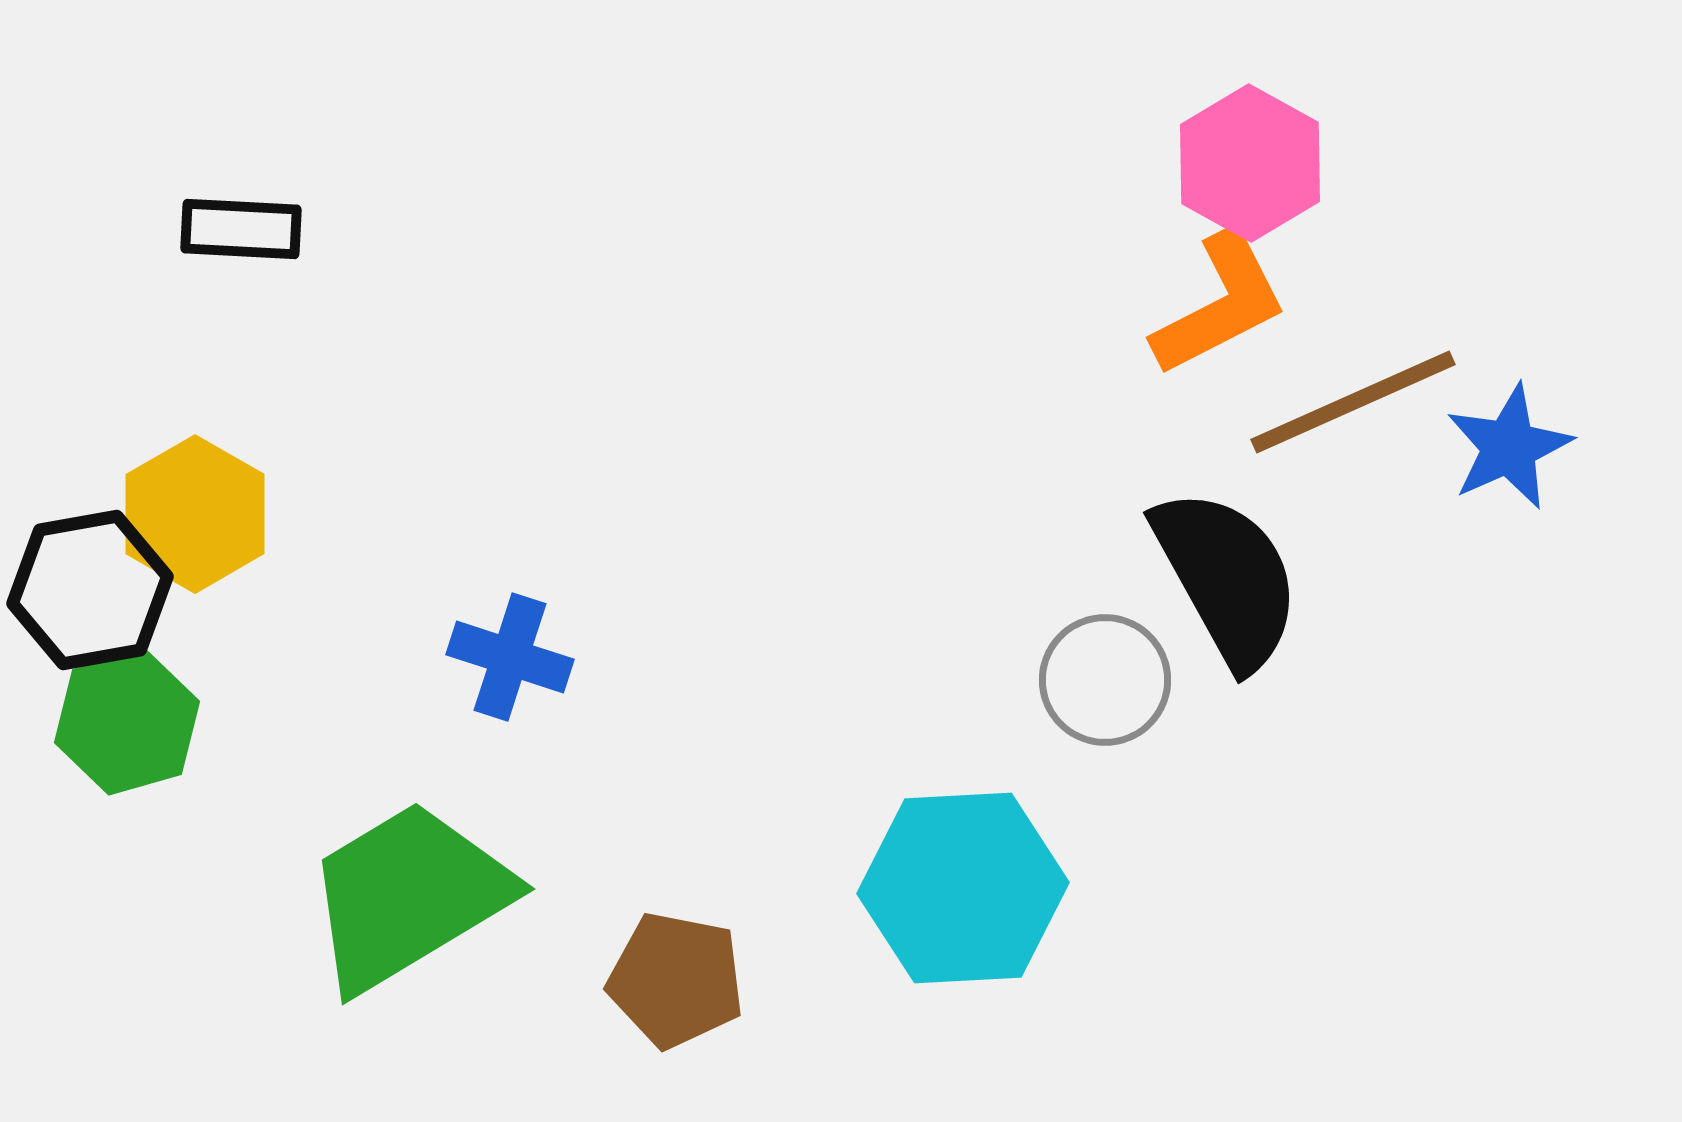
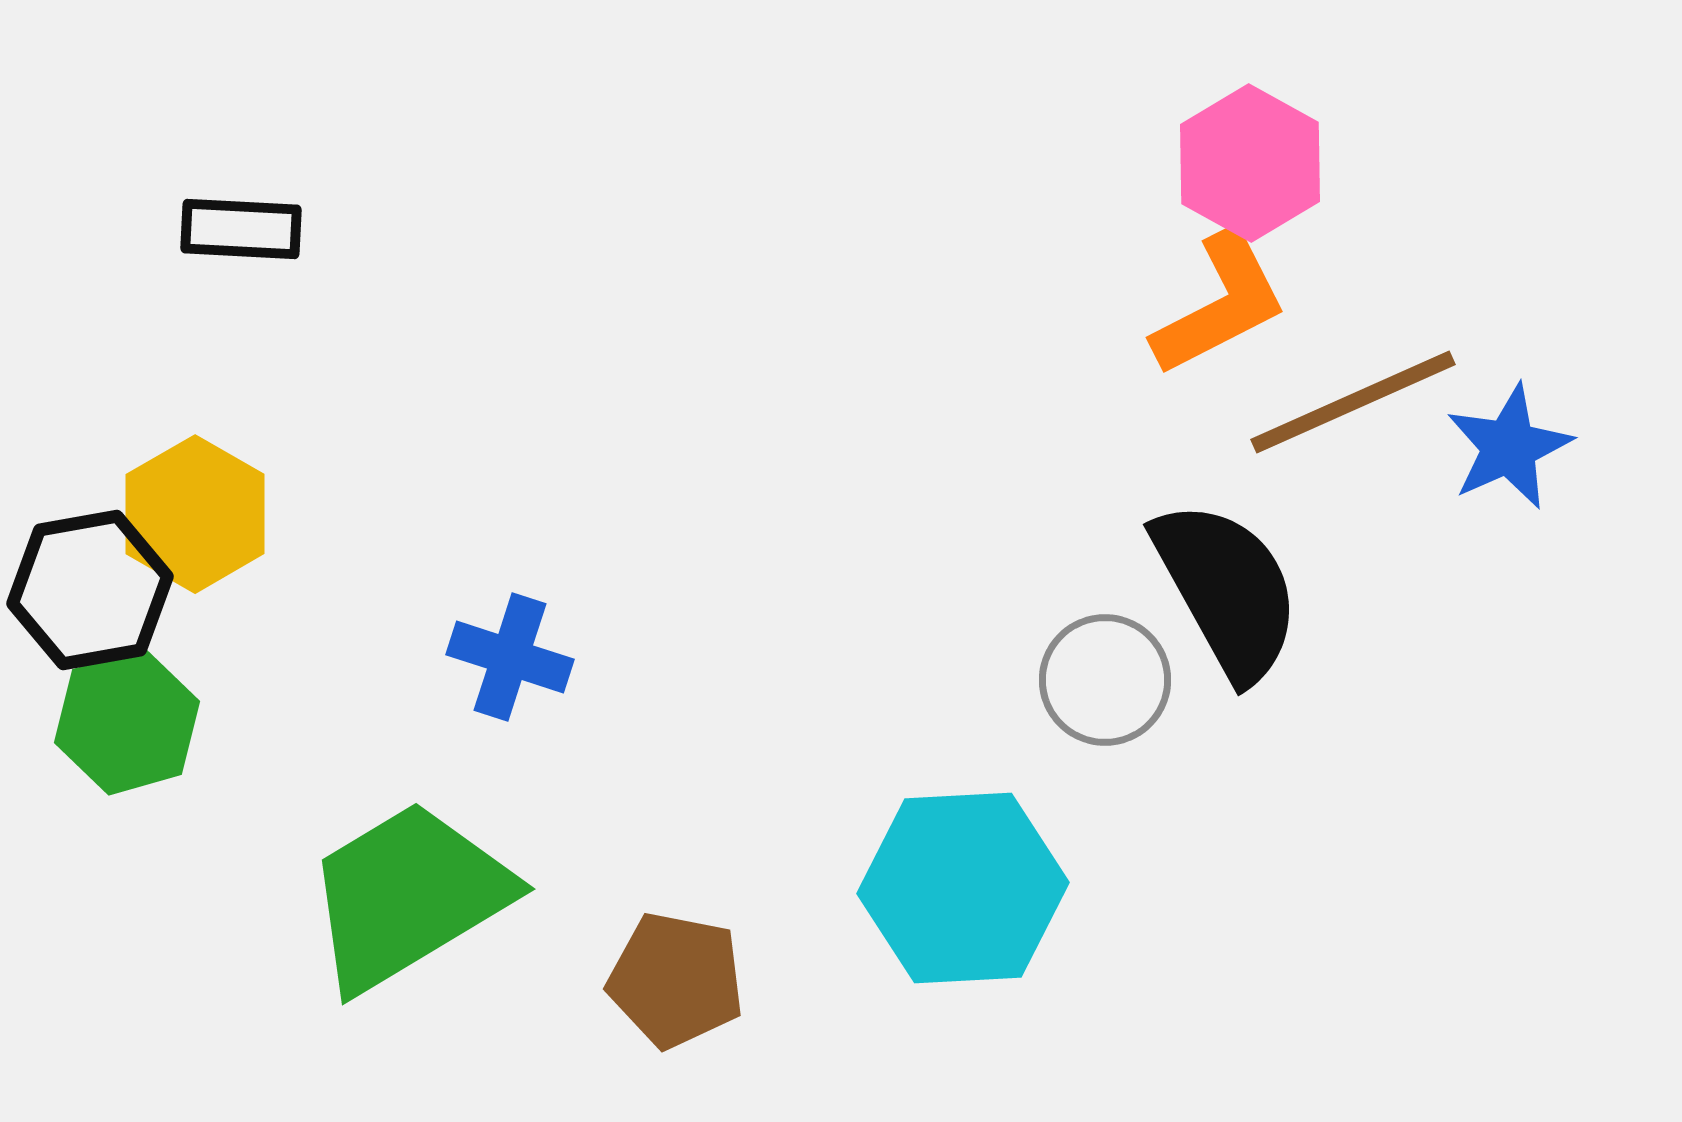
black semicircle: moved 12 px down
